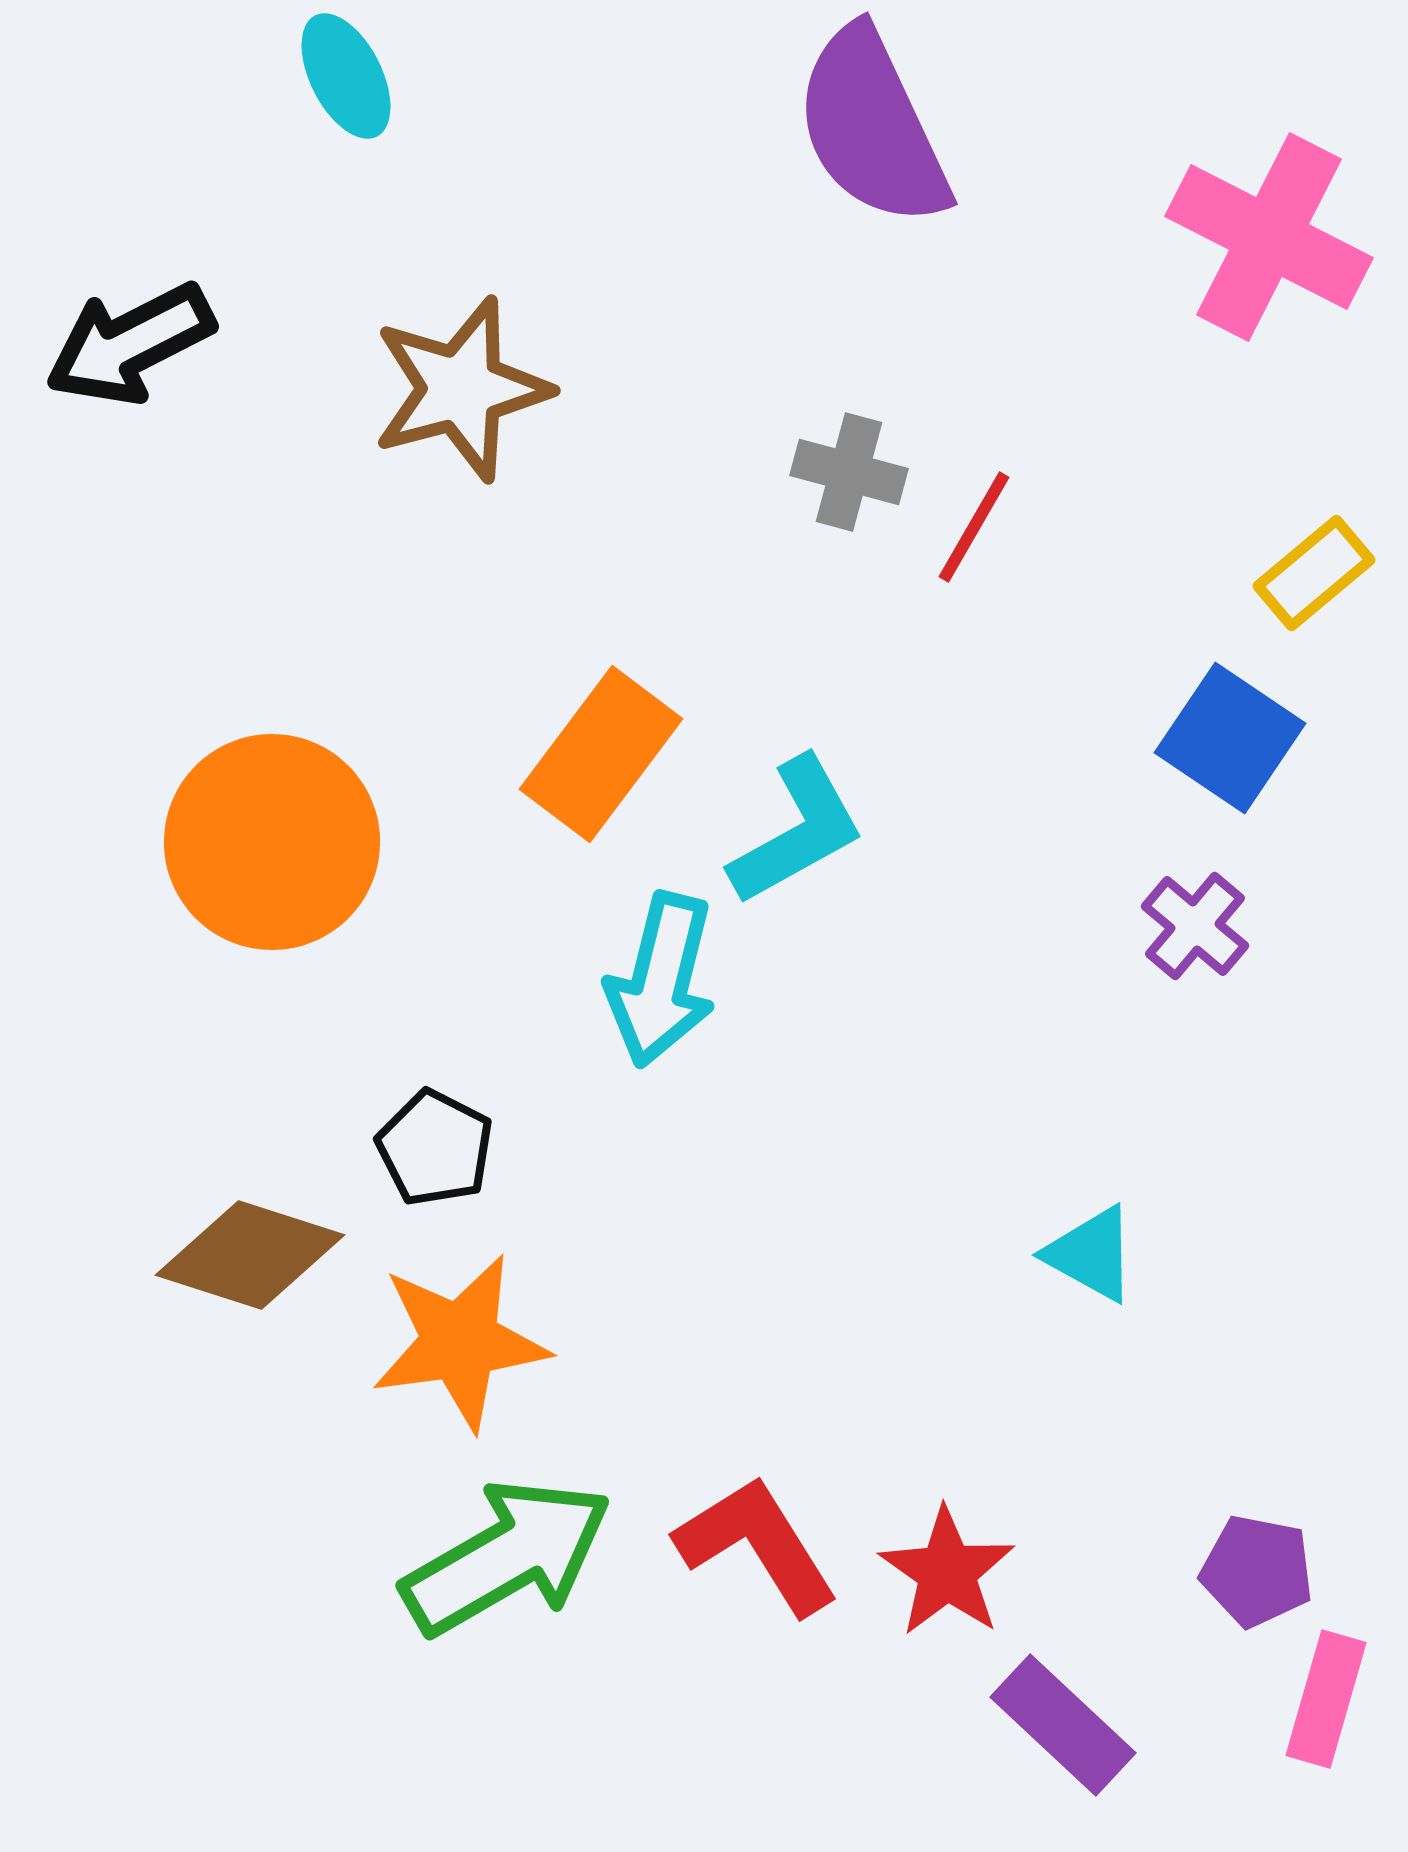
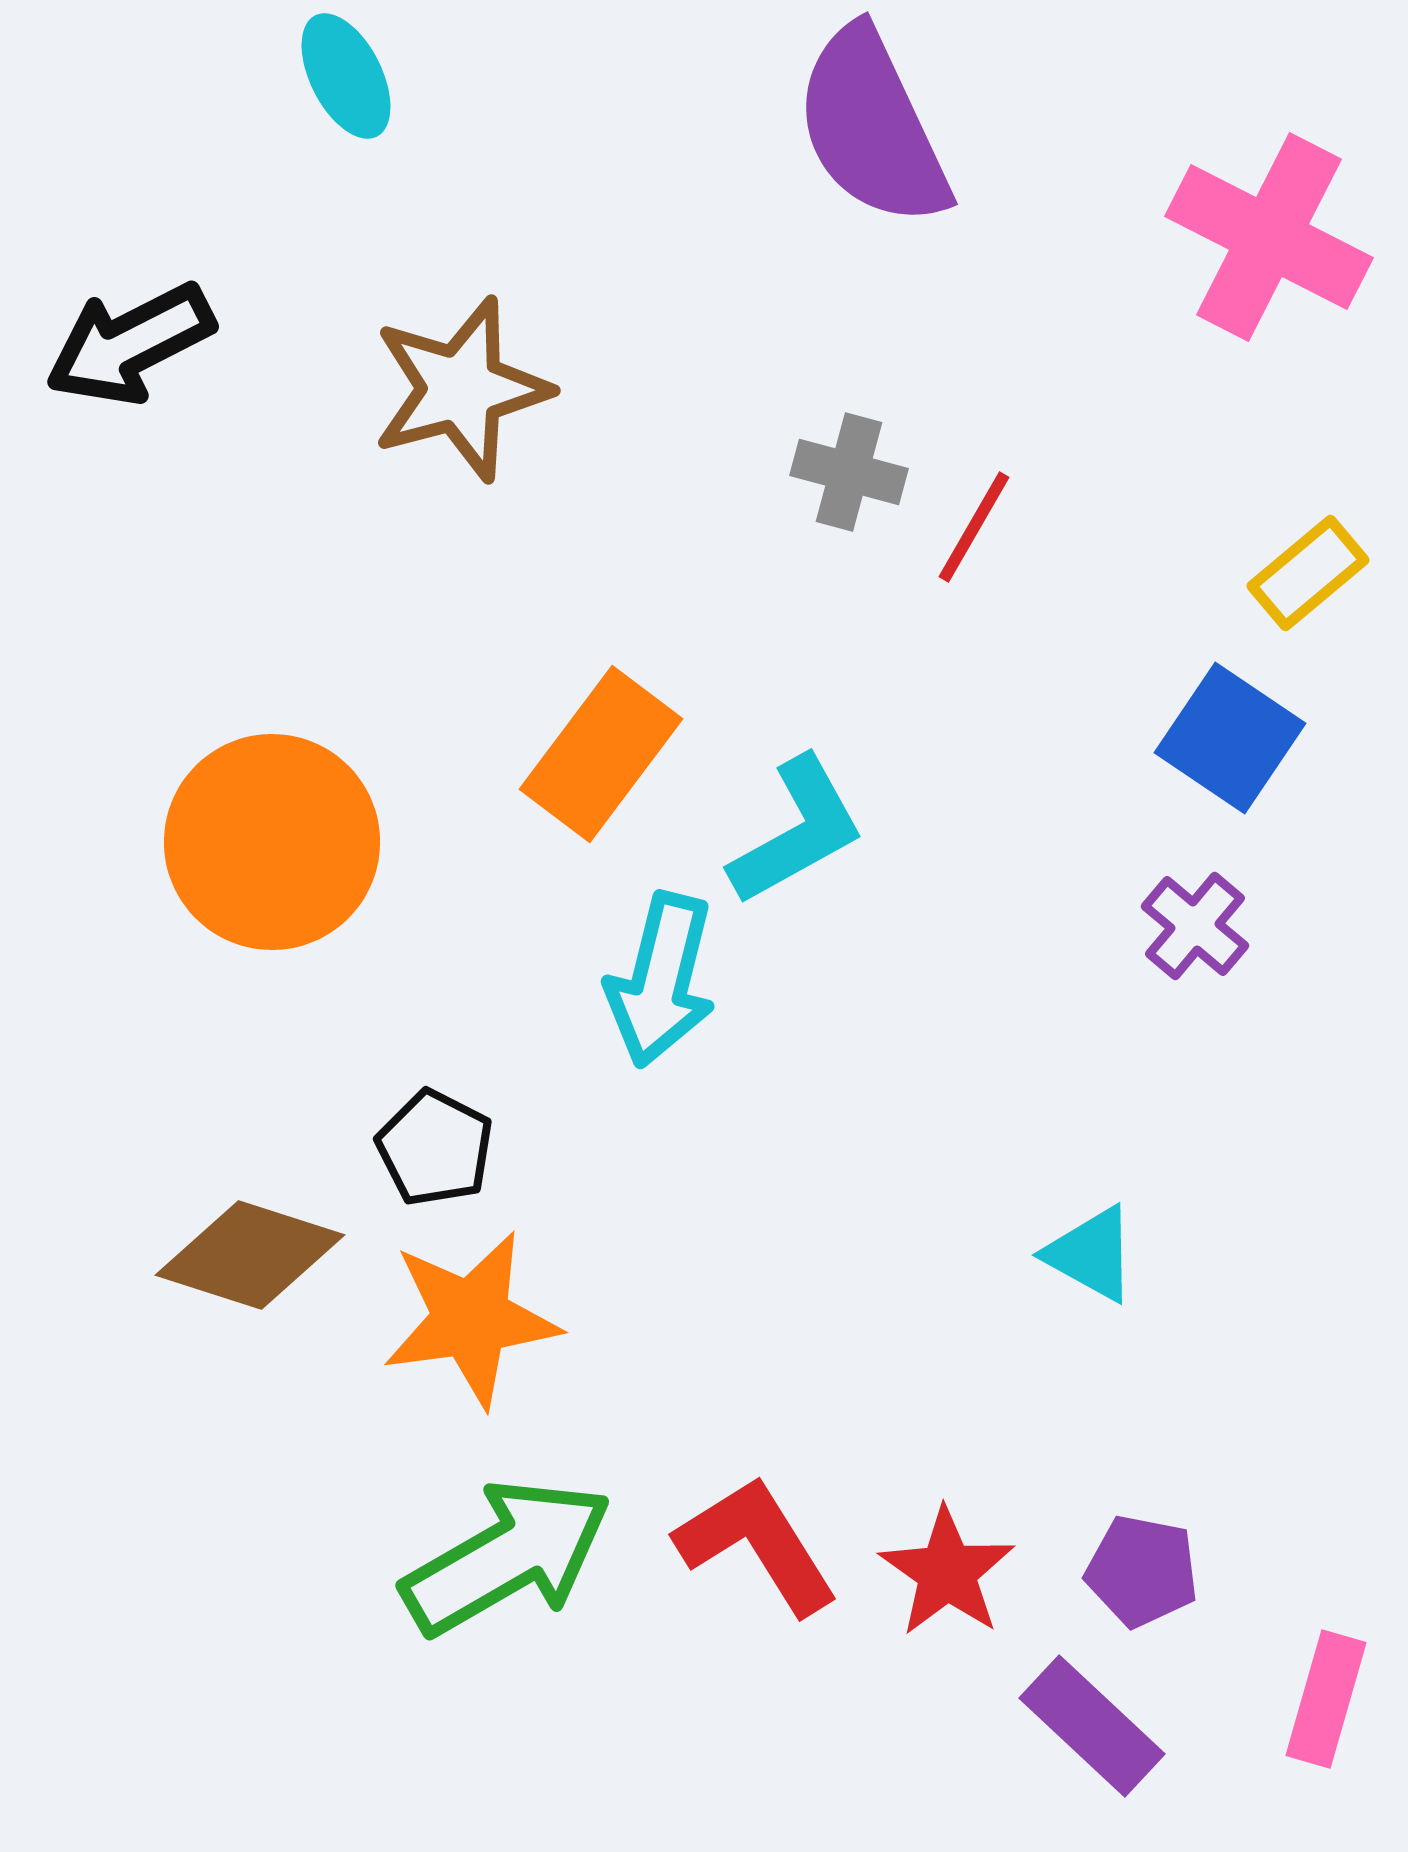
yellow rectangle: moved 6 px left
orange star: moved 11 px right, 23 px up
purple pentagon: moved 115 px left
purple rectangle: moved 29 px right, 1 px down
